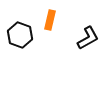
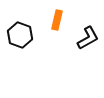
orange rectangle: moved 7 px right
